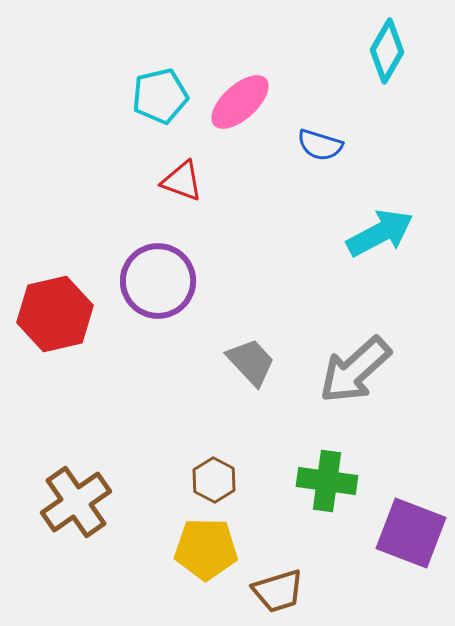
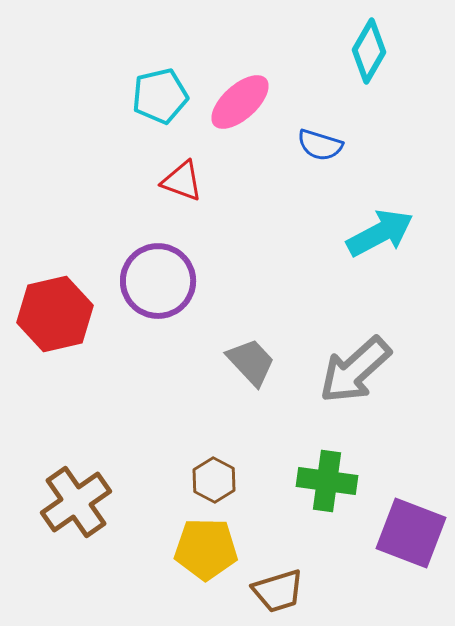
cyan diamond: moved 18 px left
